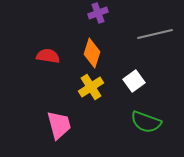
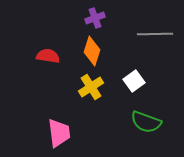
purple cross: moved 3 px left, 5 px down
gray line: rotated 12 degrees clockwise
orange diamond: moved 2 px up
pink trapezoid: moved 8 px down; rotated 8 degrees clockwise
